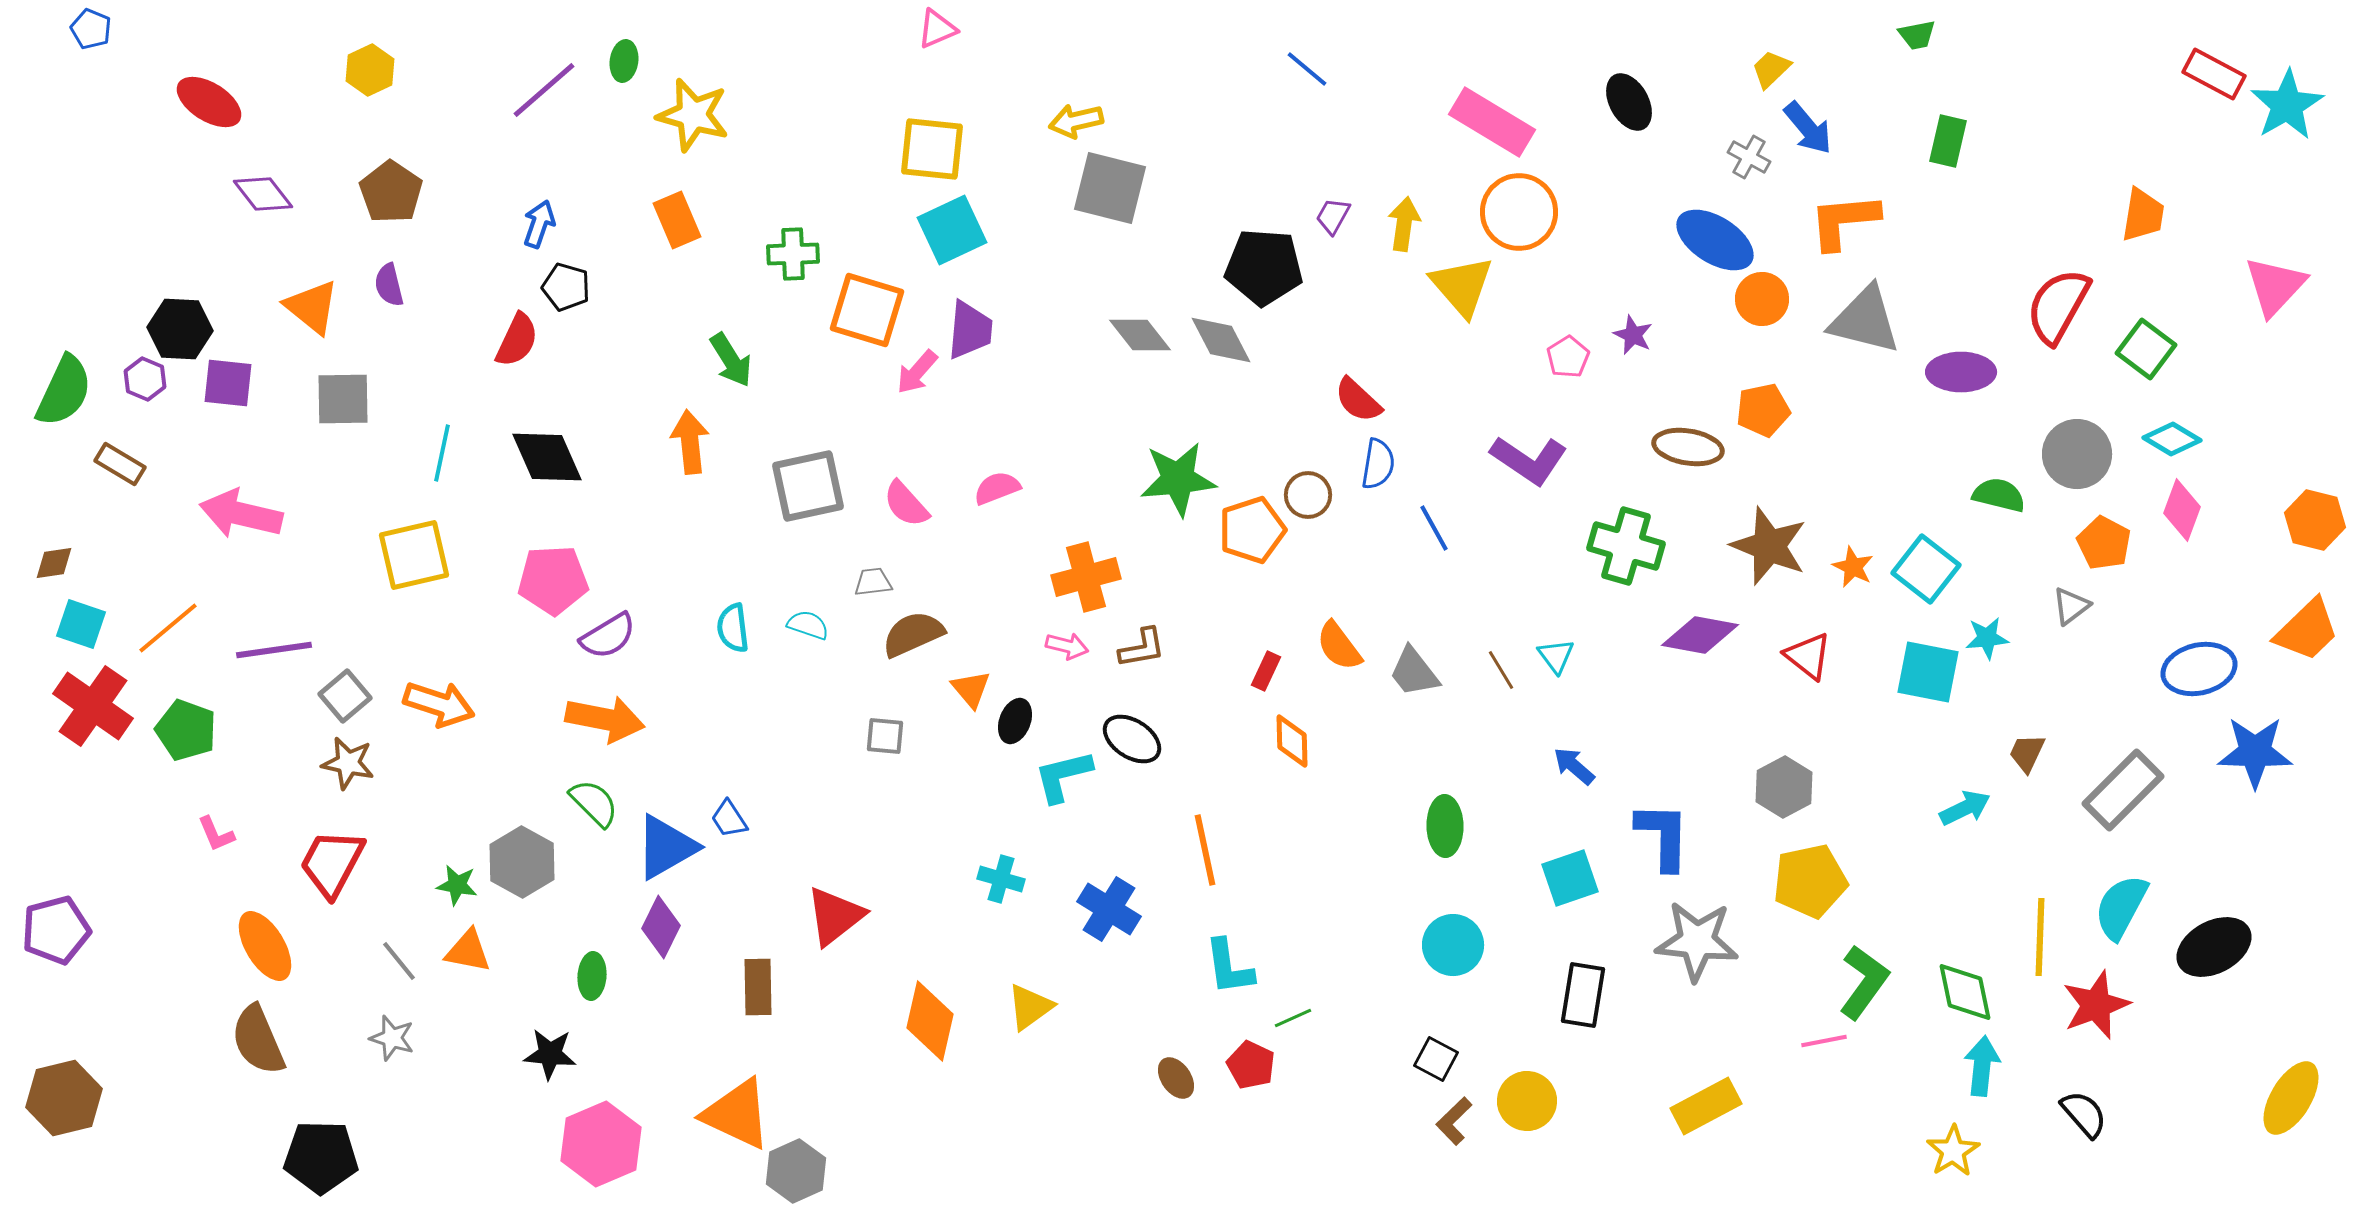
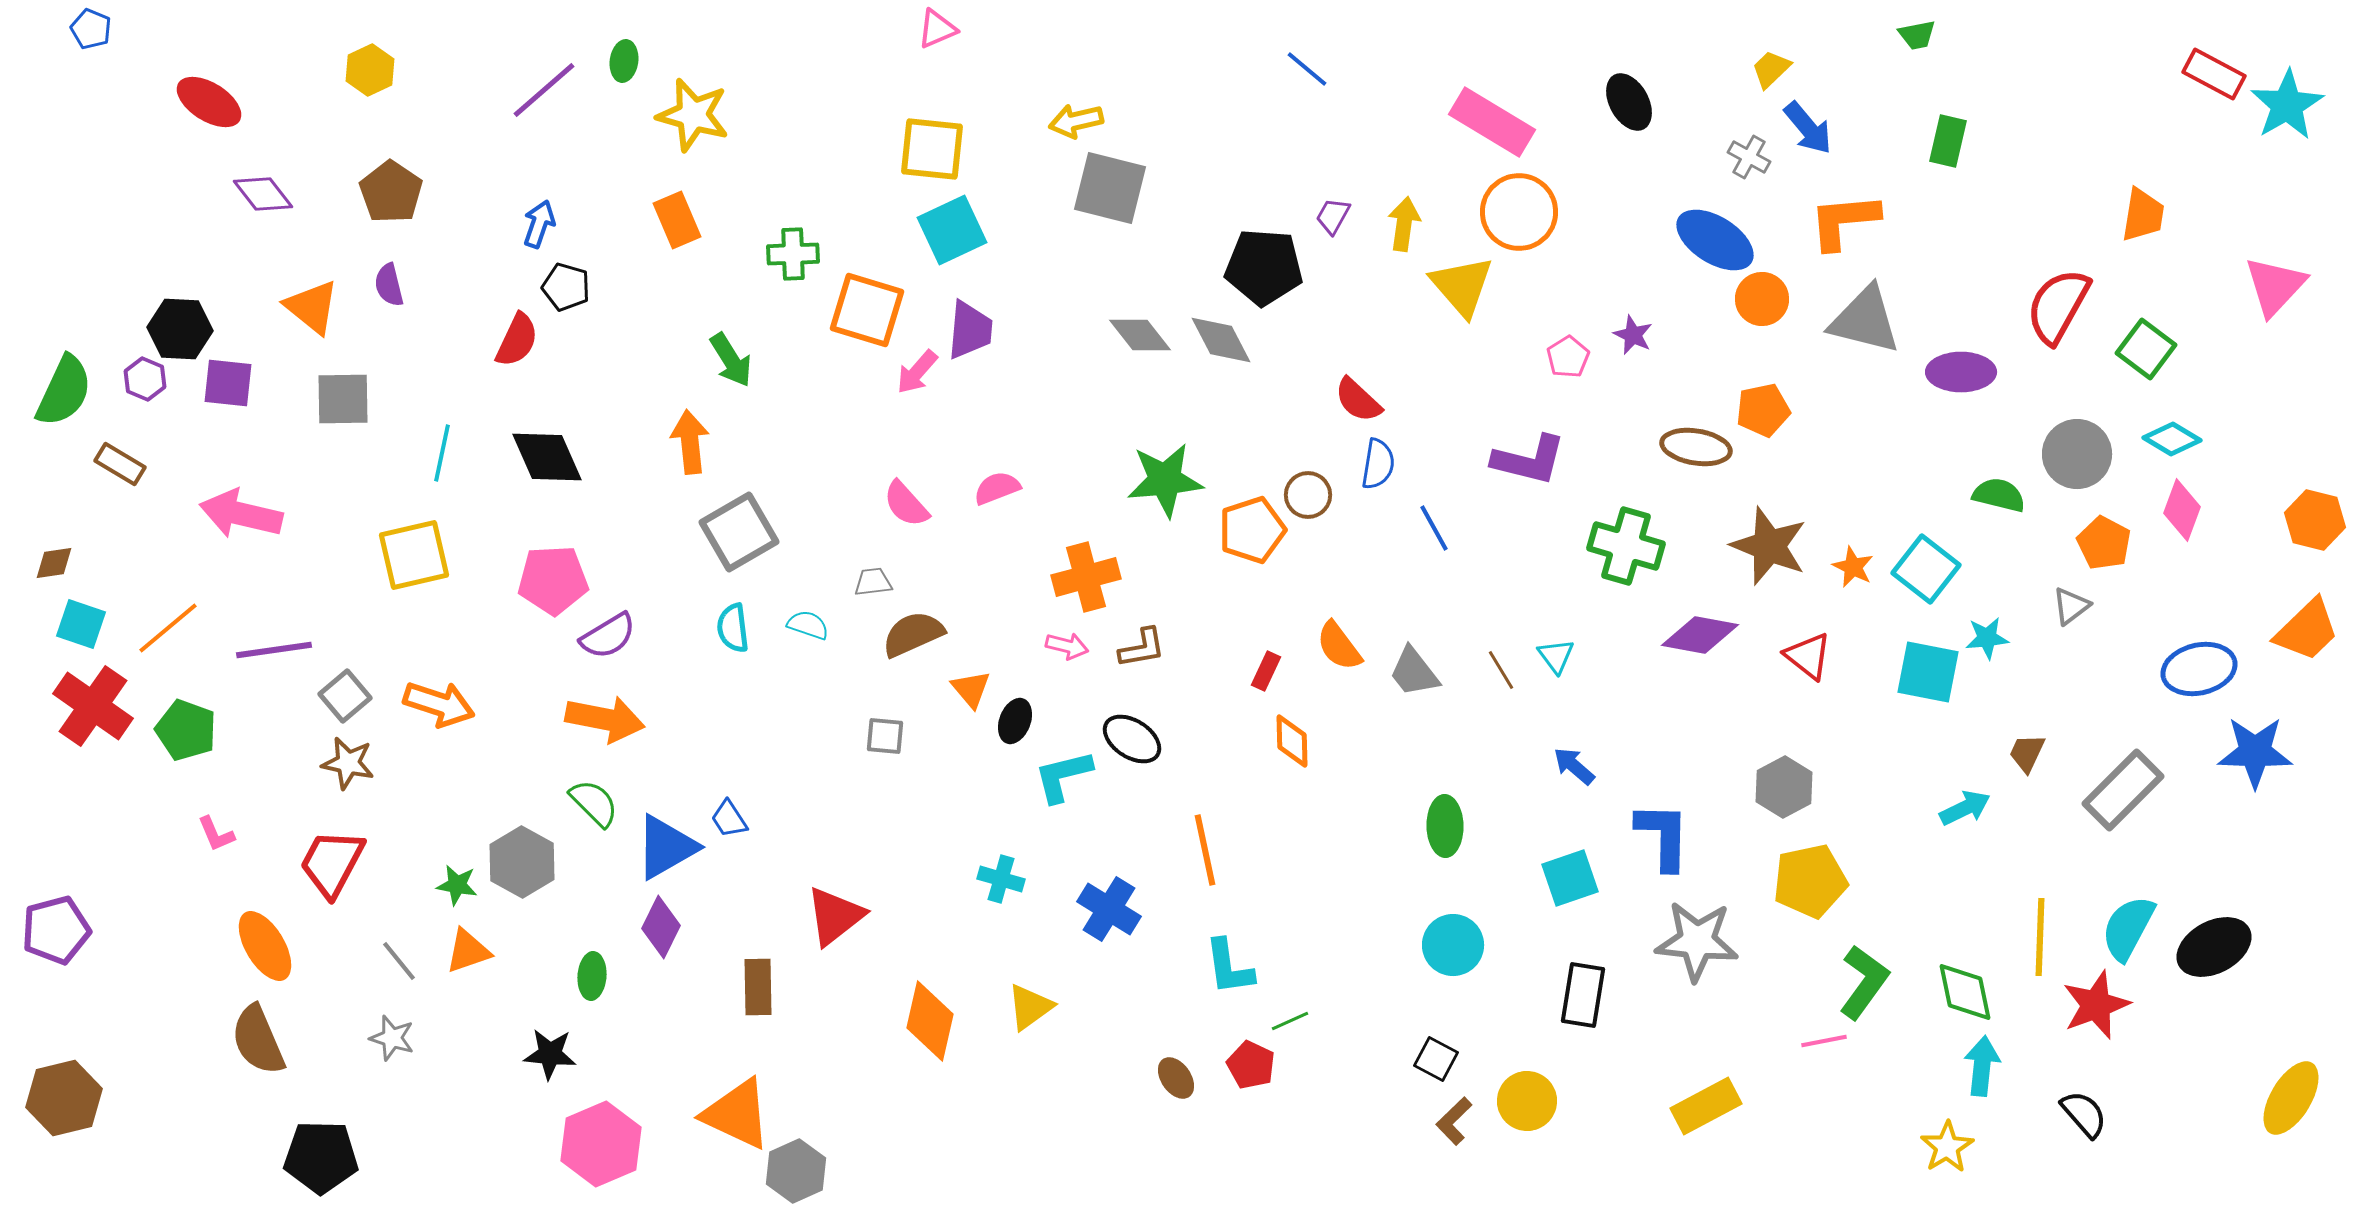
brown ellipse at (1688, 447): moved 8 px right
purple L-shape at (1529, 460): rotated 20 degrees counterclockwise
green star at (1178, 479): moved 13 px left, 1 px down
gray square at (808, 486): moved 69 px left, 46 px down; rotated 18 degrees counterclockwise
cyan semicircle at (2121, 907): moved 7 px right, 21 px down
orange triangle at (468, 951): rotated 30 degrees counterclockwise
green line at (1293, 1018): moved 3 px left, 3 px down
yellow star at (1953, 1151): moved 6 px left, 4 px up
